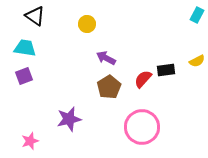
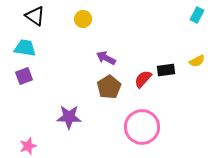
yellow circle: moved 4 px left, 5 px up
purple star: moved 2 px up; rotated 15 degrees clockwise
pink star: moved 2 px left, 5 px down
